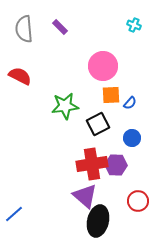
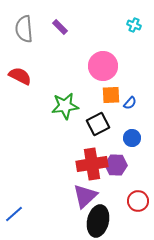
purple triangle: rotated 36 degrees clockwise
